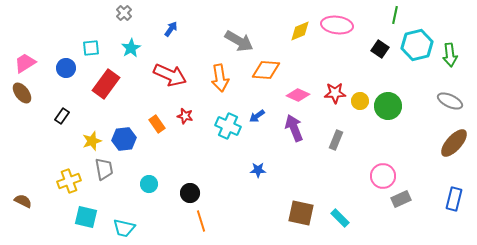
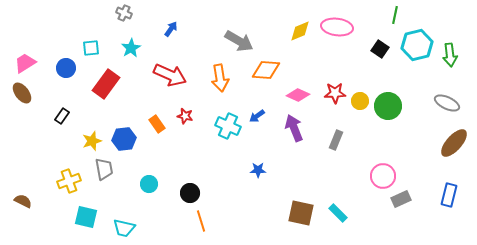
gray cross at (124, 13): rotated 21 degrees counterclockwise
pink ellipse at (337, 25): moved 2 px down
gray ellipse at (450, 101): moved 3 px left, 2 px down
blue rectangle at (454, 199): moved 5 px left, 4 px up
cyan rectangle at (340, 218): moved 2 px left, 5 px up
